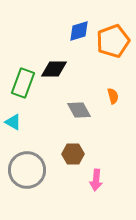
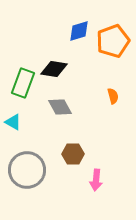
black diamond: rotated 8 degrees clockwise
gray diamond: moved 19 px left, 3 px up
